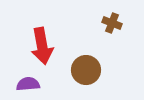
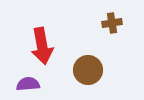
brown cross: rotated 30 degrees counterclockwise
brown circle: moved 2 px right
